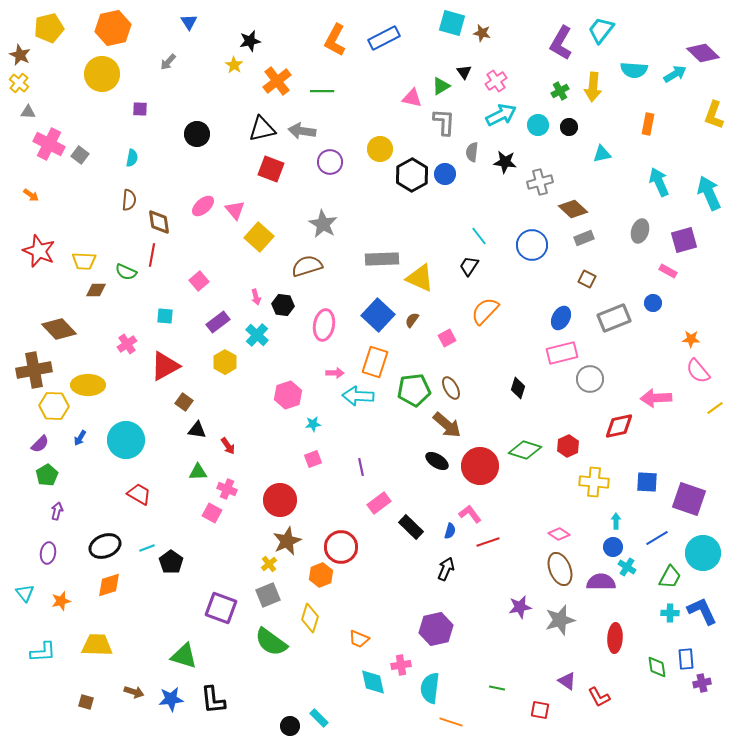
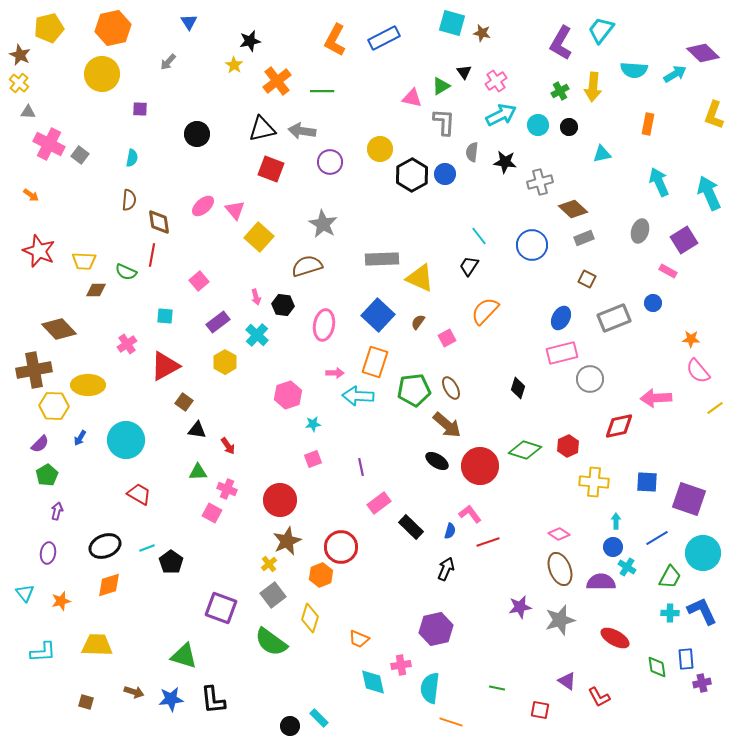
purple square at (684, 240): rotated 16 degrees counterclockwise
brown semicircle at (412, 320): moved 6 px right, 2 px down
gray square at (268, 595): moved 5 px right; rotated 15 degrees counterclockwise
red ellipse at (615, 638): rotated 64 degrees counterclockwise
